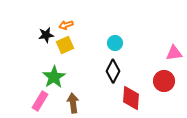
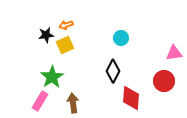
cyan circle: moved 6 px right, 5 px up
green star: moved 2 px left
